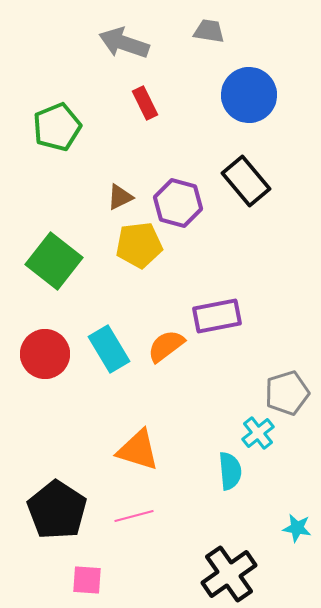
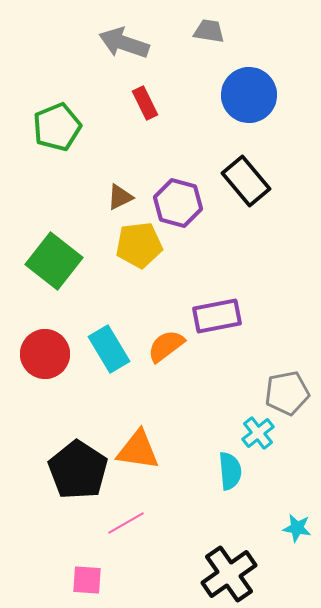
gray pentagon: rotated 6 degrees clockwise
orange triangle: rotated 9 degrees counterclockwise
black pentagon: moved 21 px right, 40 px up
pink line: moved 8 px left, 7 px down; rotated 15 degrees counterclockwise
